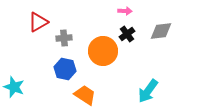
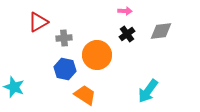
orange circle: moved 6 px left, 4 px down
